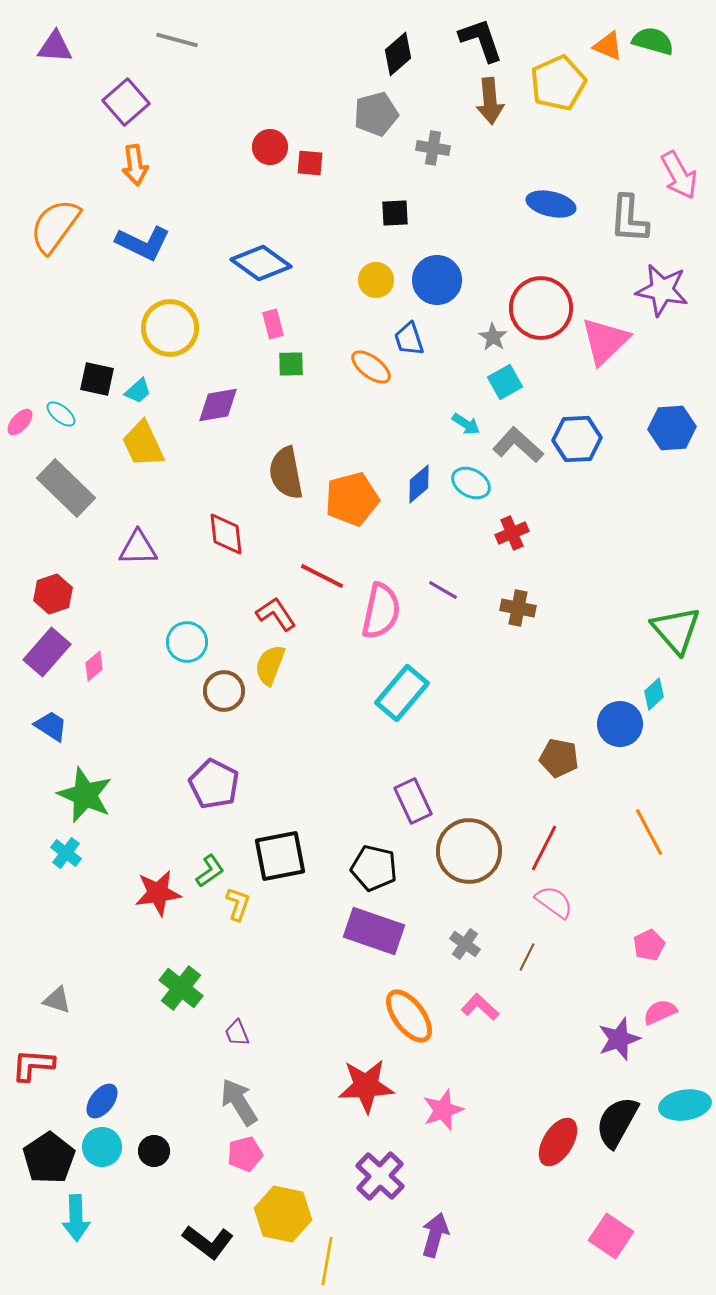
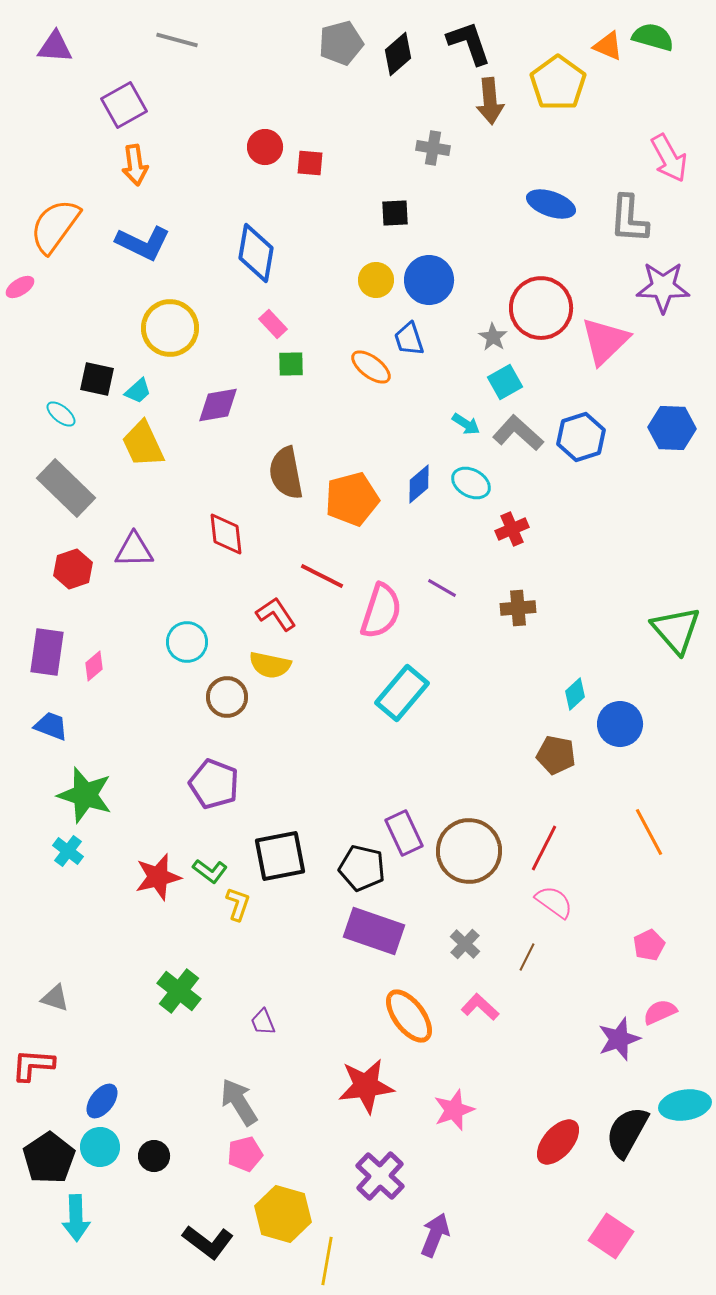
black L-shape at (481, 40): moved 12 px left, 3 px down
green semicircle at (653, 41): moved 4 px up
yellow pentagon at (558, 83): rotated 12 degrees counterclockwise
purple square at (126, 102): moved 2 px left, 3 px down; rotated 12 degrees clockwise
gray pentagon at (376, 114): moved 35 px left, 71 px up
red circle at (270, 147): moved 5 px left
pink arrow at (679, 175): moved 10 px left, 17 px up
blue ellipse at (551, 204): rotated 6 degrees clockwise
blue diamond at (261, 263): moved 5 px left, 10 px up; rotated 64 degrees clockwise
blue circle at (437, 280): moved 8 px left
purple star at (662, 290): moved 1 px right, 3 px up; rotated 10 degrees counterclockwise
pink rectangle at (273, 324): rotated 28 degrees counterclockwise
pink ellipse at (20, 422): moved 135 px up; rotated 16 degrees clockwise
blue hexagon at (672, 428): rotated 6 degrees clockwise
blue hexagon at (577, 439): moved 4 px right, 2 px up; rotated 15 degrees counterclockwise
gray L-shape at (518, 445): moved 12 px up
red cross at (512, 533): moved 4 px up
purple triangle at (138, 548): moved 4 px left, 2 px down
purple line at (443, 590): moved 1 px left, 2 px up
red hexagon at (53, 594): moved 20 px right, 25 px up
brown cross at (518, 608): rotated 16 degrees counterclockwise
pink semicircle at (381, 611): rotated 6 degrees clockwise
purple rectangle at (47, 652): rotated 33 degrees counterclockwise
yellow semicircle at (270, 665): rotated 99 degrees counterclockwise
brown circle at (224, 691): moved 3 px right, 6 px down
cyan diamond at (654, 694): moved 79 px left
blue trapezoid at (51, 726): rotated 12 degrees counterclockwise
brown pentagon at (559, 758): moved 3 px left, 3 px up
purple pentagon at (214, 784): rotated 6 degrees counterclockwise
green star at (85, 795): rotated 6 degrees counterclockwise
purple rectangle at (413, 801): moved 9 px left, 32 px down
cyan cross at (66, 853): moved 2 px right, 2 px up
black pentagon at (374, 868): moved 12 px left
green L-shape at (210, 871): rotated 72 degrees clockwise
red star at (158, 893): moved 16 px up; rotated 6 degrees counterclockwise
gray cross at (465, 944): rotated 8 degrees clockwise
green cross at (181, 988): moved 2 px left, 3 px down
gray triangle at (57, 1000): moved 2 px left, 2 px up
purple trapezoid at (237, 1033): moved 26 px right, 11 px up
red star at (366, 1086): rotated 4 degrees counterclockwise
pink star at (443, 1110): moved 11 px right
black semicircle at (617, 1122): moved 10 px right, 10 px down
red ellipse at (558, 1142): rotated 9 degrees clockwise
cyan circle at (102, 1147): moved 2 px left
black circle at (154, 1151): moved 5 px down
yellow hexagon at (283, 1214): rotated 4 degrees clockwise
purple arrow at (435, 1235): rotated 6 degrees clockwise
